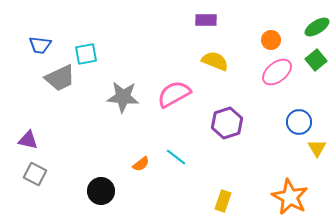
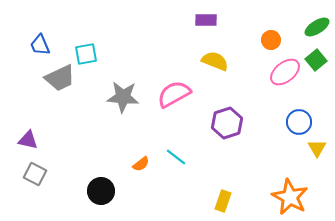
blue trapezoid: rotated 60 degrees clockwise
pink ellipse: moved 8 px right
